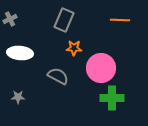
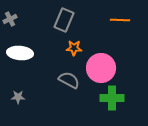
gray semicircle: moved 11 px right, 4 px down
